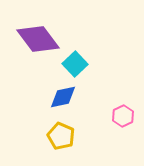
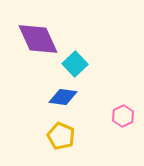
purple diamond: rotated 12 degrees clockwise
blue diamond: rotated 20 degrees clockwise
